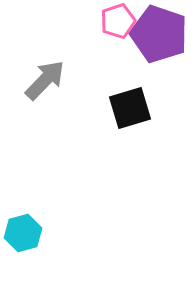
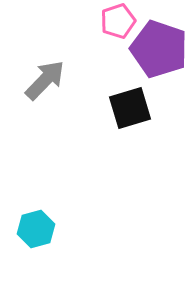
purple pentagon: moved 15 px down
cyan hexagon: moved 13 px right, 4 px up
